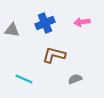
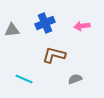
pink arrow: moved 4 px down
gray triangle: rotated 14 degrees counterclockwise
